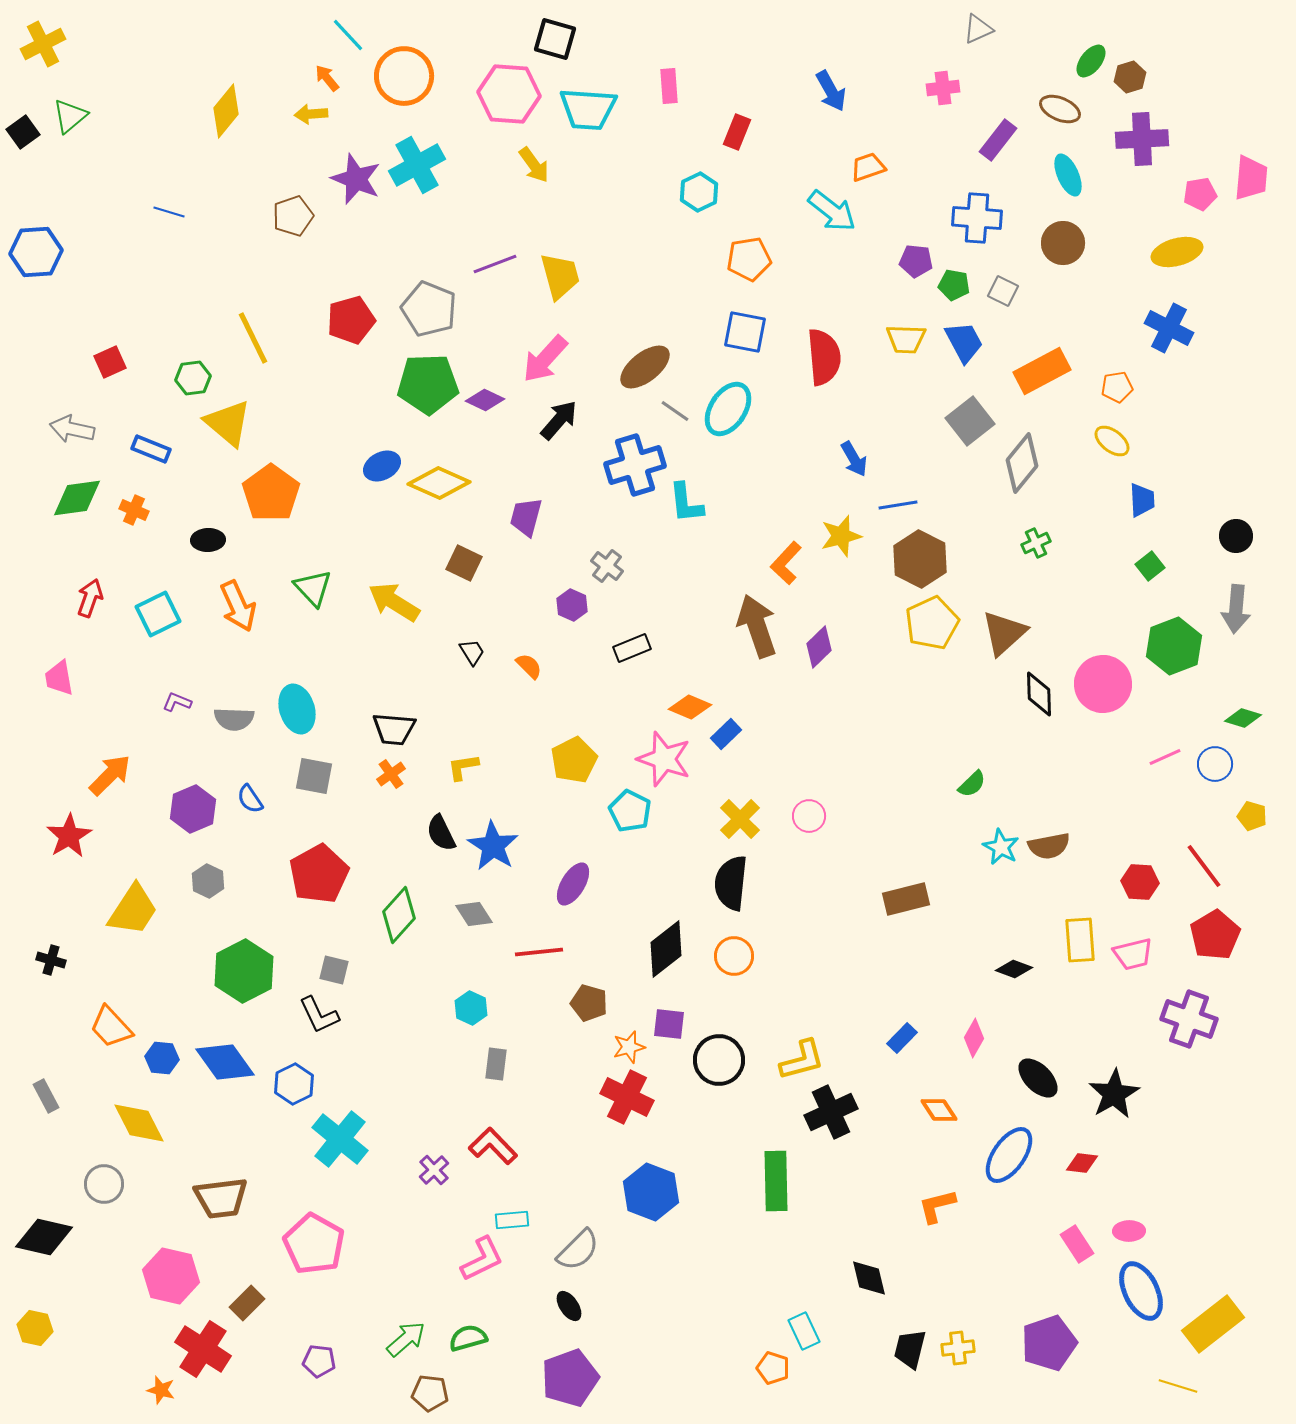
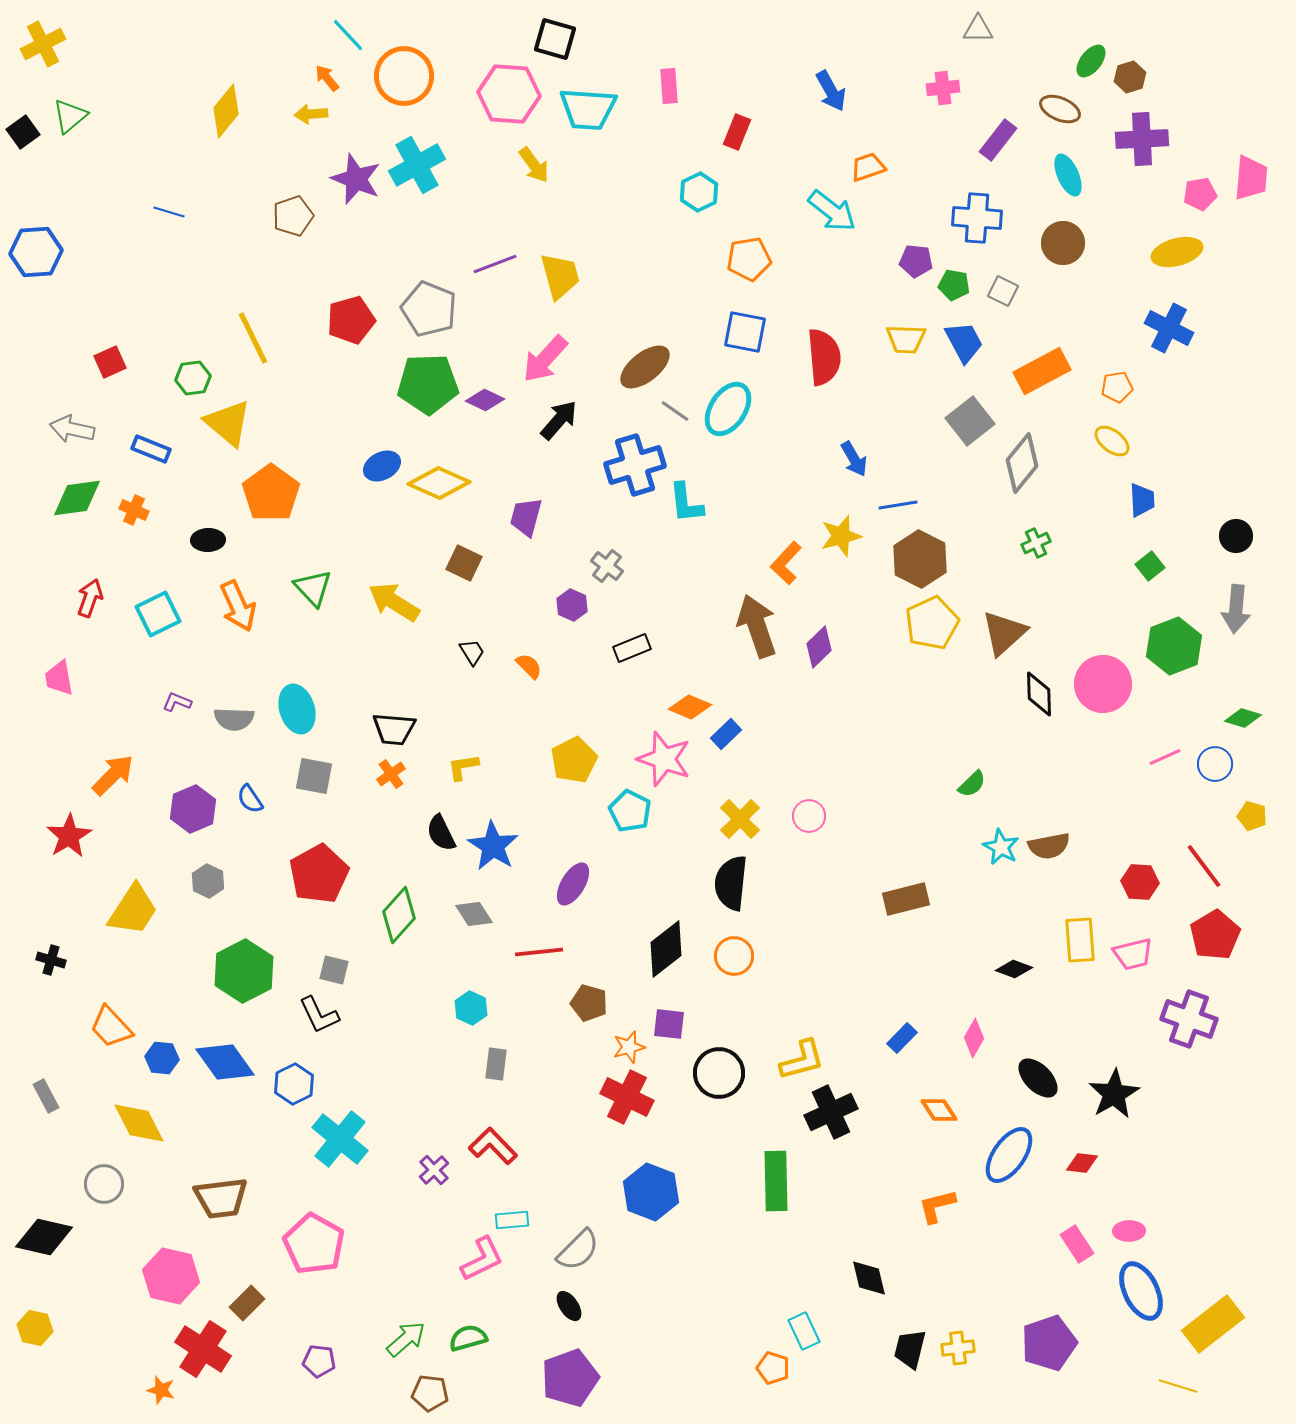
gray triangle at (978, 29): rotated 24 degrees clockwise
orange arrow at (110, 775): moved 3 px right
black circle at (719, 1060): moved 13 px down
